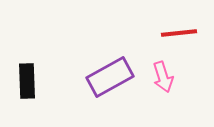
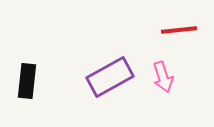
red line: moved 3 px up
black rectangle: rotated 8 degrees clockwise
